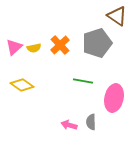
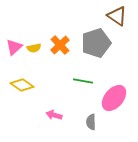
gray pentagon: moved 1 px left
pink ellipse: rotated 28 degrees clockwise
pink arrow: moved 15 px left, 10 px up
